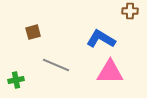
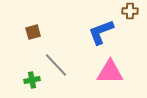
blue L-shape: moved 7 px up; rotated 52 degrees counterclockwise
gray line: rotated 24 degrees clockwise
green cross: moved 16 px right
